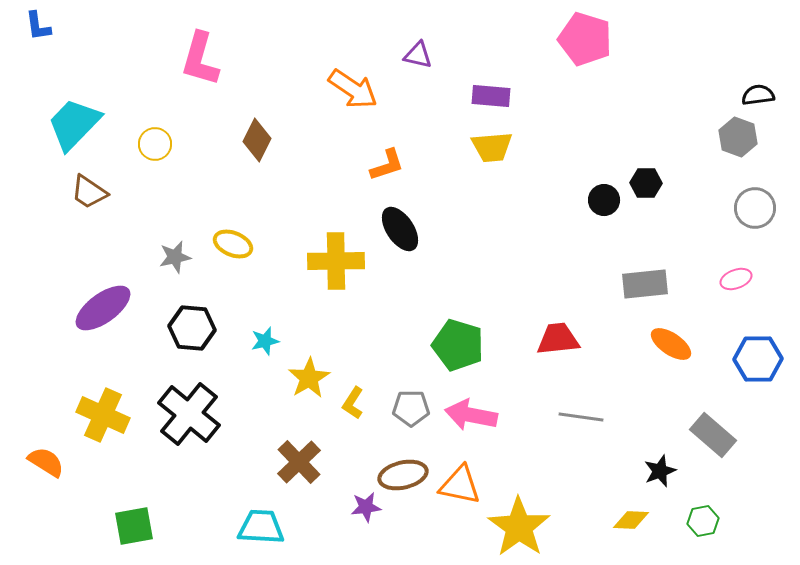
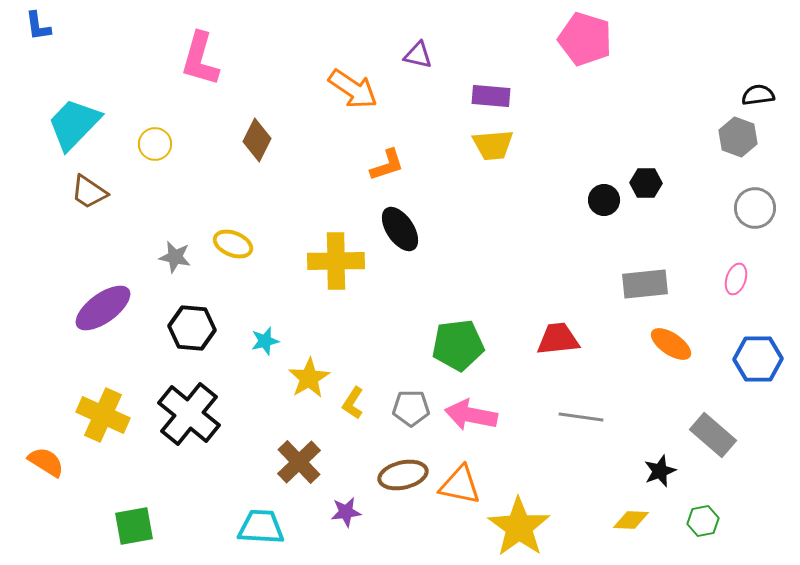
yellow trapezoid at (492, 147): moved 1 px right, 2 px up
gray star at (175, 257): rotated 24 degrees clockwise
pink ellipse at (736, 279): rotated 52 degrees counterclockwise
green pentagon at (458, 345): rotated 24 degrees counterclockwise
purple star at (366, 507): moved 20 px left, 5 px down
